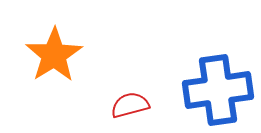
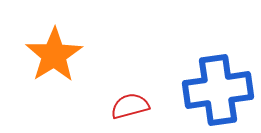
red semicircle: moved 1 px down
